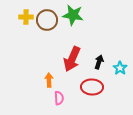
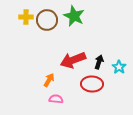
green star: moved 1 px right, 1 px down; rotated 15 degrees clockwise
red arrow: moved 1 px right, 1 px down; rotated 45 degrees clockwise
cyan star: moved 1 px left, 1 px up
orange arrow: rotated 32 degrees clockwise
red ellipse: moved 3 px up
pink semicircle: moved 3 px left, 1 px down; rotated 80 degrees counterclockwise
